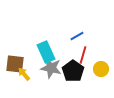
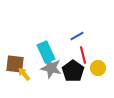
red line: rotated 30 degrees counterclockwise
yellow circle: moved 3 px left, 1 px up
